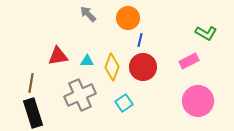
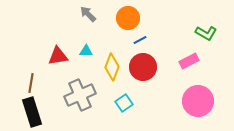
blue line: rotated 48 degrees clockwise
cyan triangle: moved 1 px left, 10 px up
black rectangle: moved 1 px left, 1 px up
